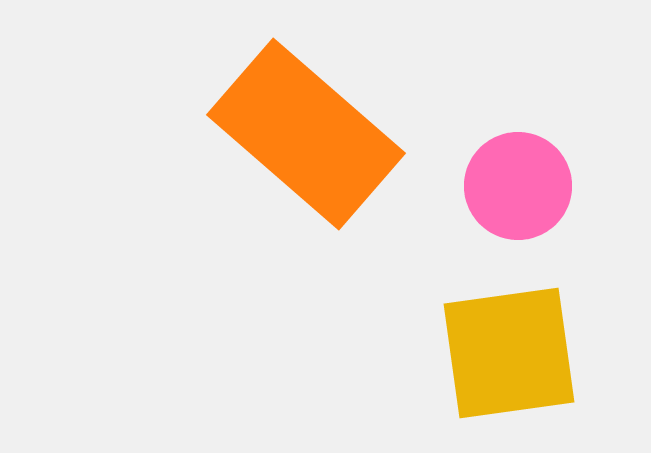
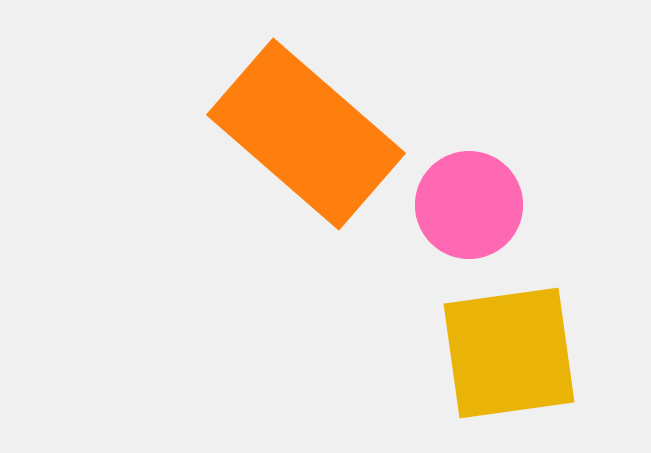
pink circle: moved 49 px left, 19 px down
